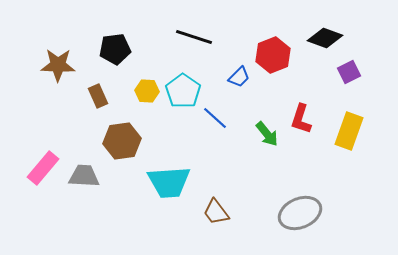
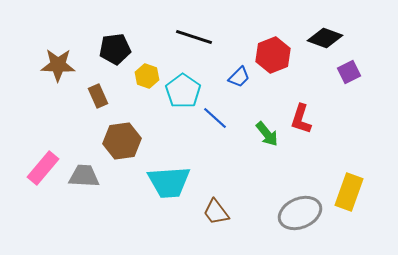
yellow hexagon: moved 15 px up; rotated 15 degrees clockwise
yellow rectangle: moved 61 px down
